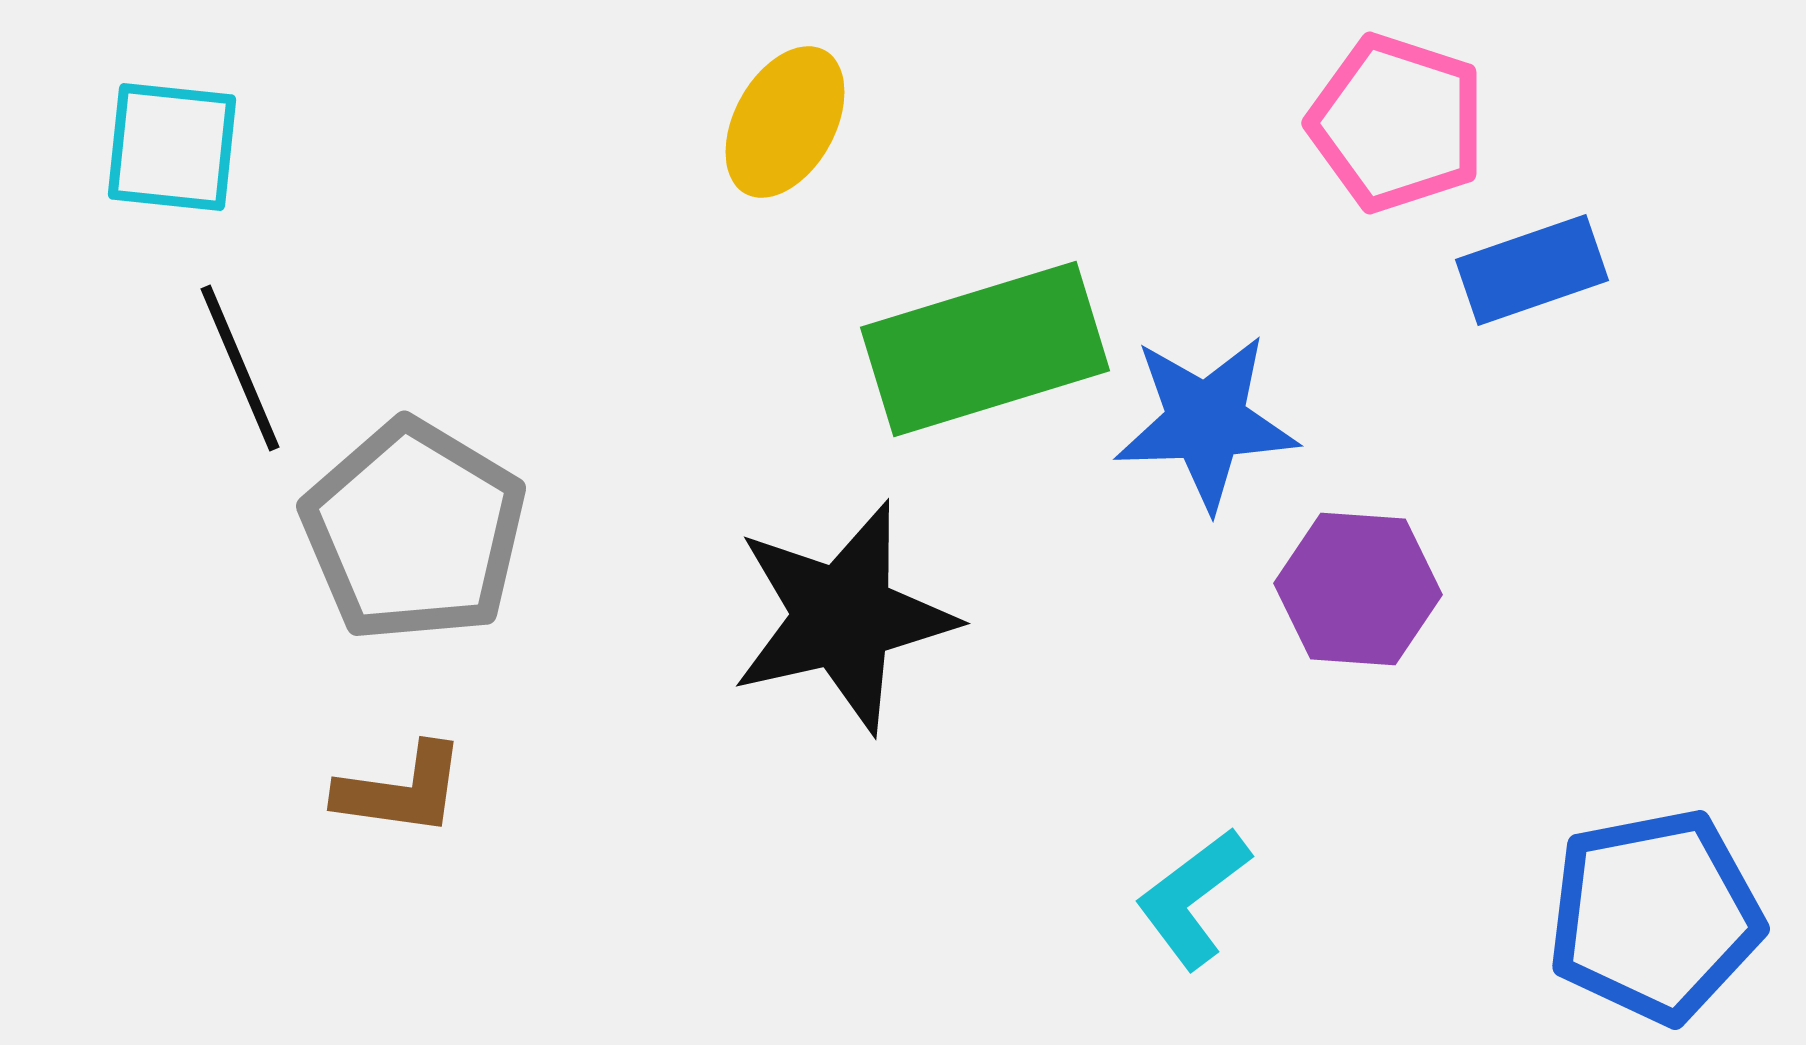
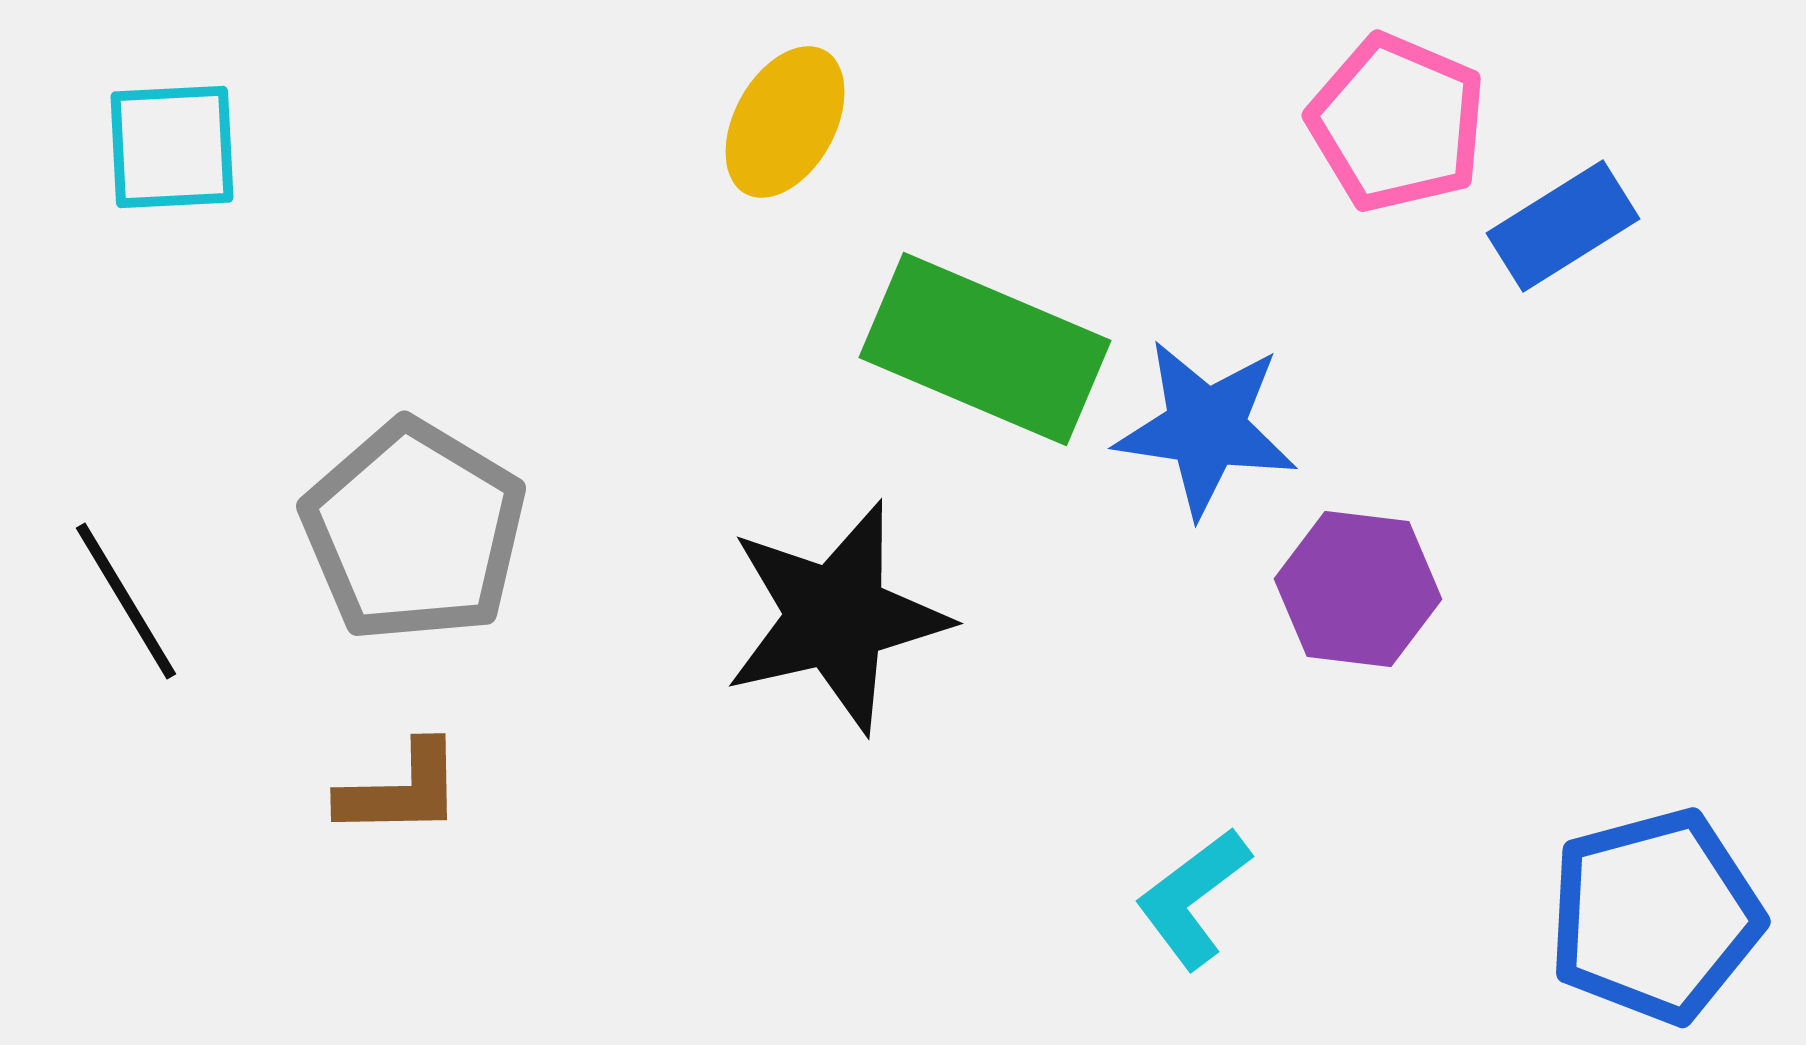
pink pentagon: rotated 5 degrees clockwise
cyan square: rotated 9 degrees counterclockwise
blue rectangle: moved 31 px right, 44 px up; rotated 13 degrees counterclockwise
green rectangle: rotated 40 degrees clockwise
black line: moved 114 px left, 233 px down; rotated 8 degrees counterclockwise
blue star: moved 6 px down; rotated 10 degrees clockwise
purple hexagon: rotated 3 degrees clockwise
black star: moved 7 px left
brown L-shape: rotated 9 degrees counterclockwise
blue pentagon: rotated 4 degrees counterclockwise
